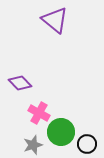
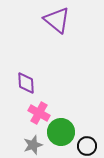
purple triangle: moved 2 px right
purple diamond: moved 6 px right; rotated 40 degrees clockwise
black circle: moved 2 px down
